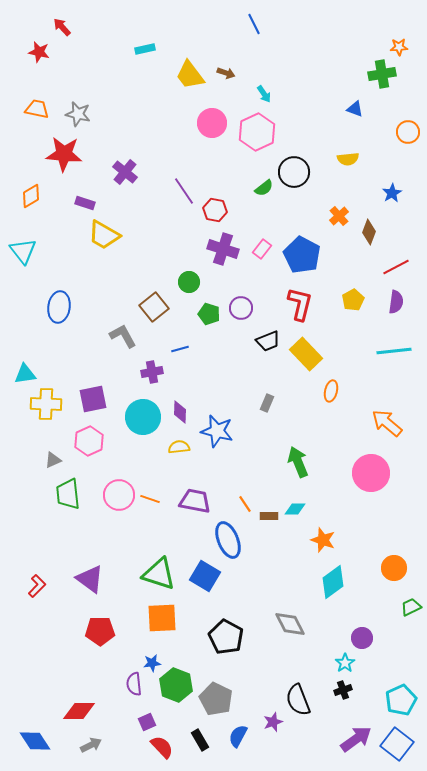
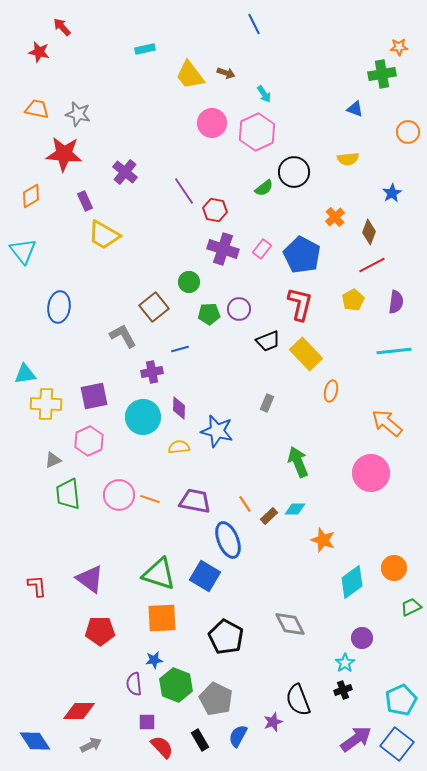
purple rectangle at (85, 203): moved 2 px up; rotated 48 degrees clockwise
orange cross at (339, 216): moved 4 px left, 1 px down
red line at (396, 267): moved 24 px left, 2 px up
purple circle at (241, 308): moved 2 px left, 1 px down
green pentagon at (209, 314): rotated 20 degrees counterclockwise
purple square at (93, 399): moved 1 px right, 3 px up
purple diamond at (180, 412): moved 1 px left, 4 px up
brown rectangle at (269, 516): rotated 42 degrees counterclockwise
cyan diamond at (333, 582): moved 19 px right
red L-shape at (37, 586): rotated 50 degrees counterclockwise
blue star at (152, 663): moved 2 px right, 3 px up
purple square at (147, 722): rotated 24 degrees clockwise
